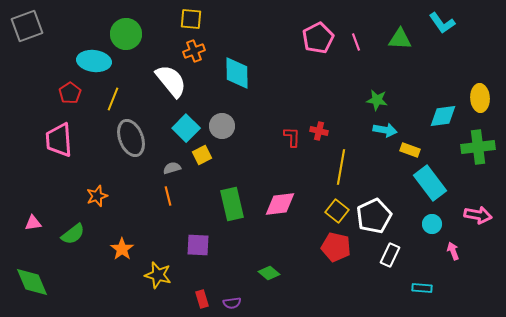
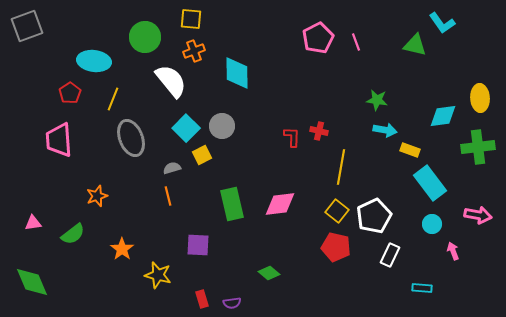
green circle at (126, 34): moved 19 px right, 3 px down
green triangle at (400, 39): moved 15 px right, 6 px down; rotated 10 degrees clockwise
